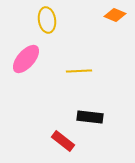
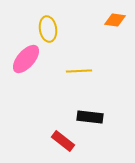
orange diamond: moved 5 px down; rotated 15 degrees counterclockwise
yellow ellipse: moved 1 px right, 9 px down
